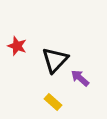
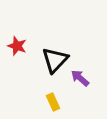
yellow rectangle: rotated 24 degrees clockwise
